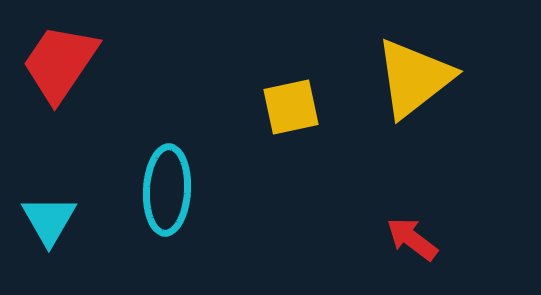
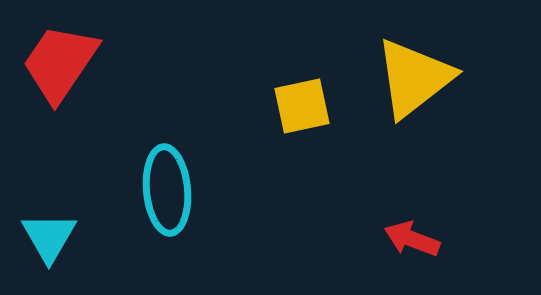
yellow square: moved 11 px right, 1 px up
cyan ellipse: rotated 8 degrees counterclockwise
cyan triangle: moved 17 px down
red arrow: rotated 16 degrees counterclockwise
